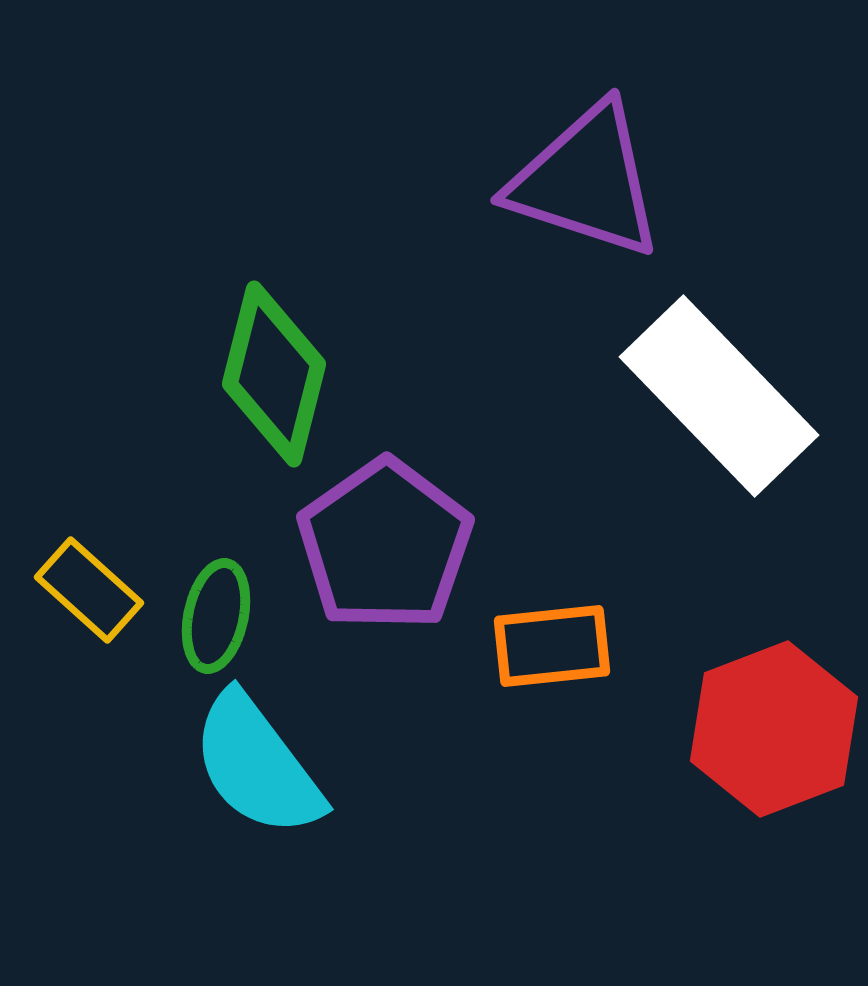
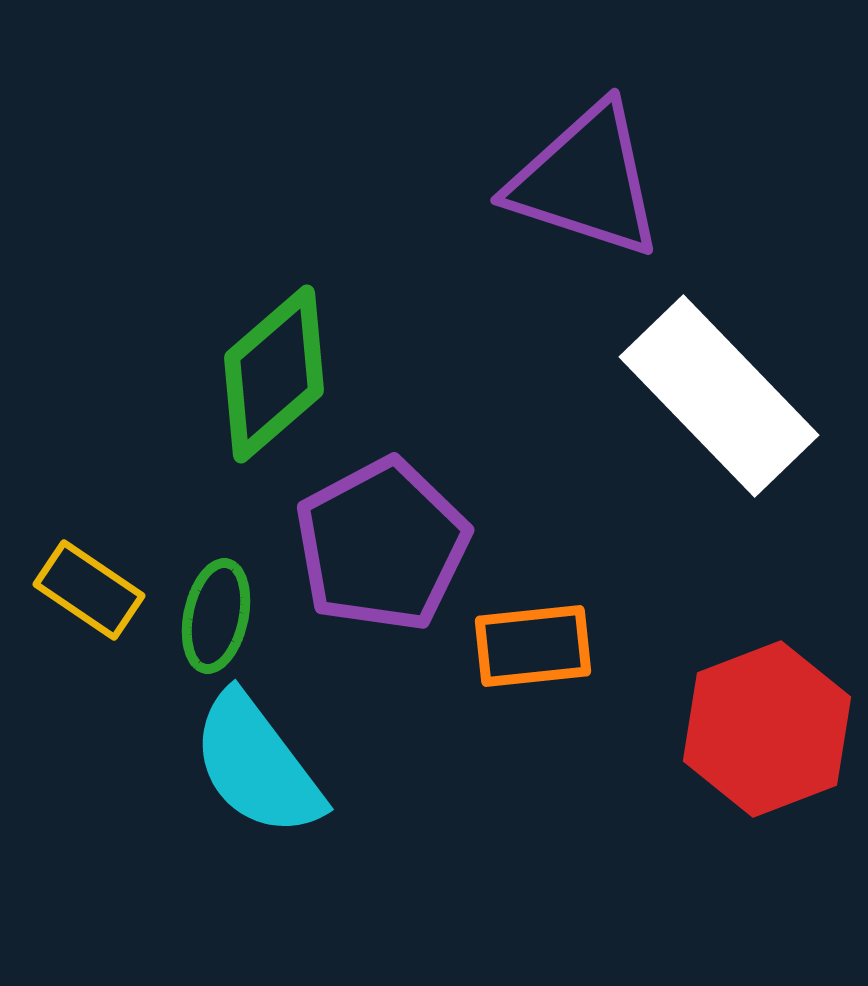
green diamond: rotated 35 degrees clockwise
purple pentagon: moved 3 px left; rotated 7 degrees clockwise
yellow rectangle: rotated 8 degrees counterclockwise
orange rectangle: moved 19 px left
red hexagon: moved 7 px left
